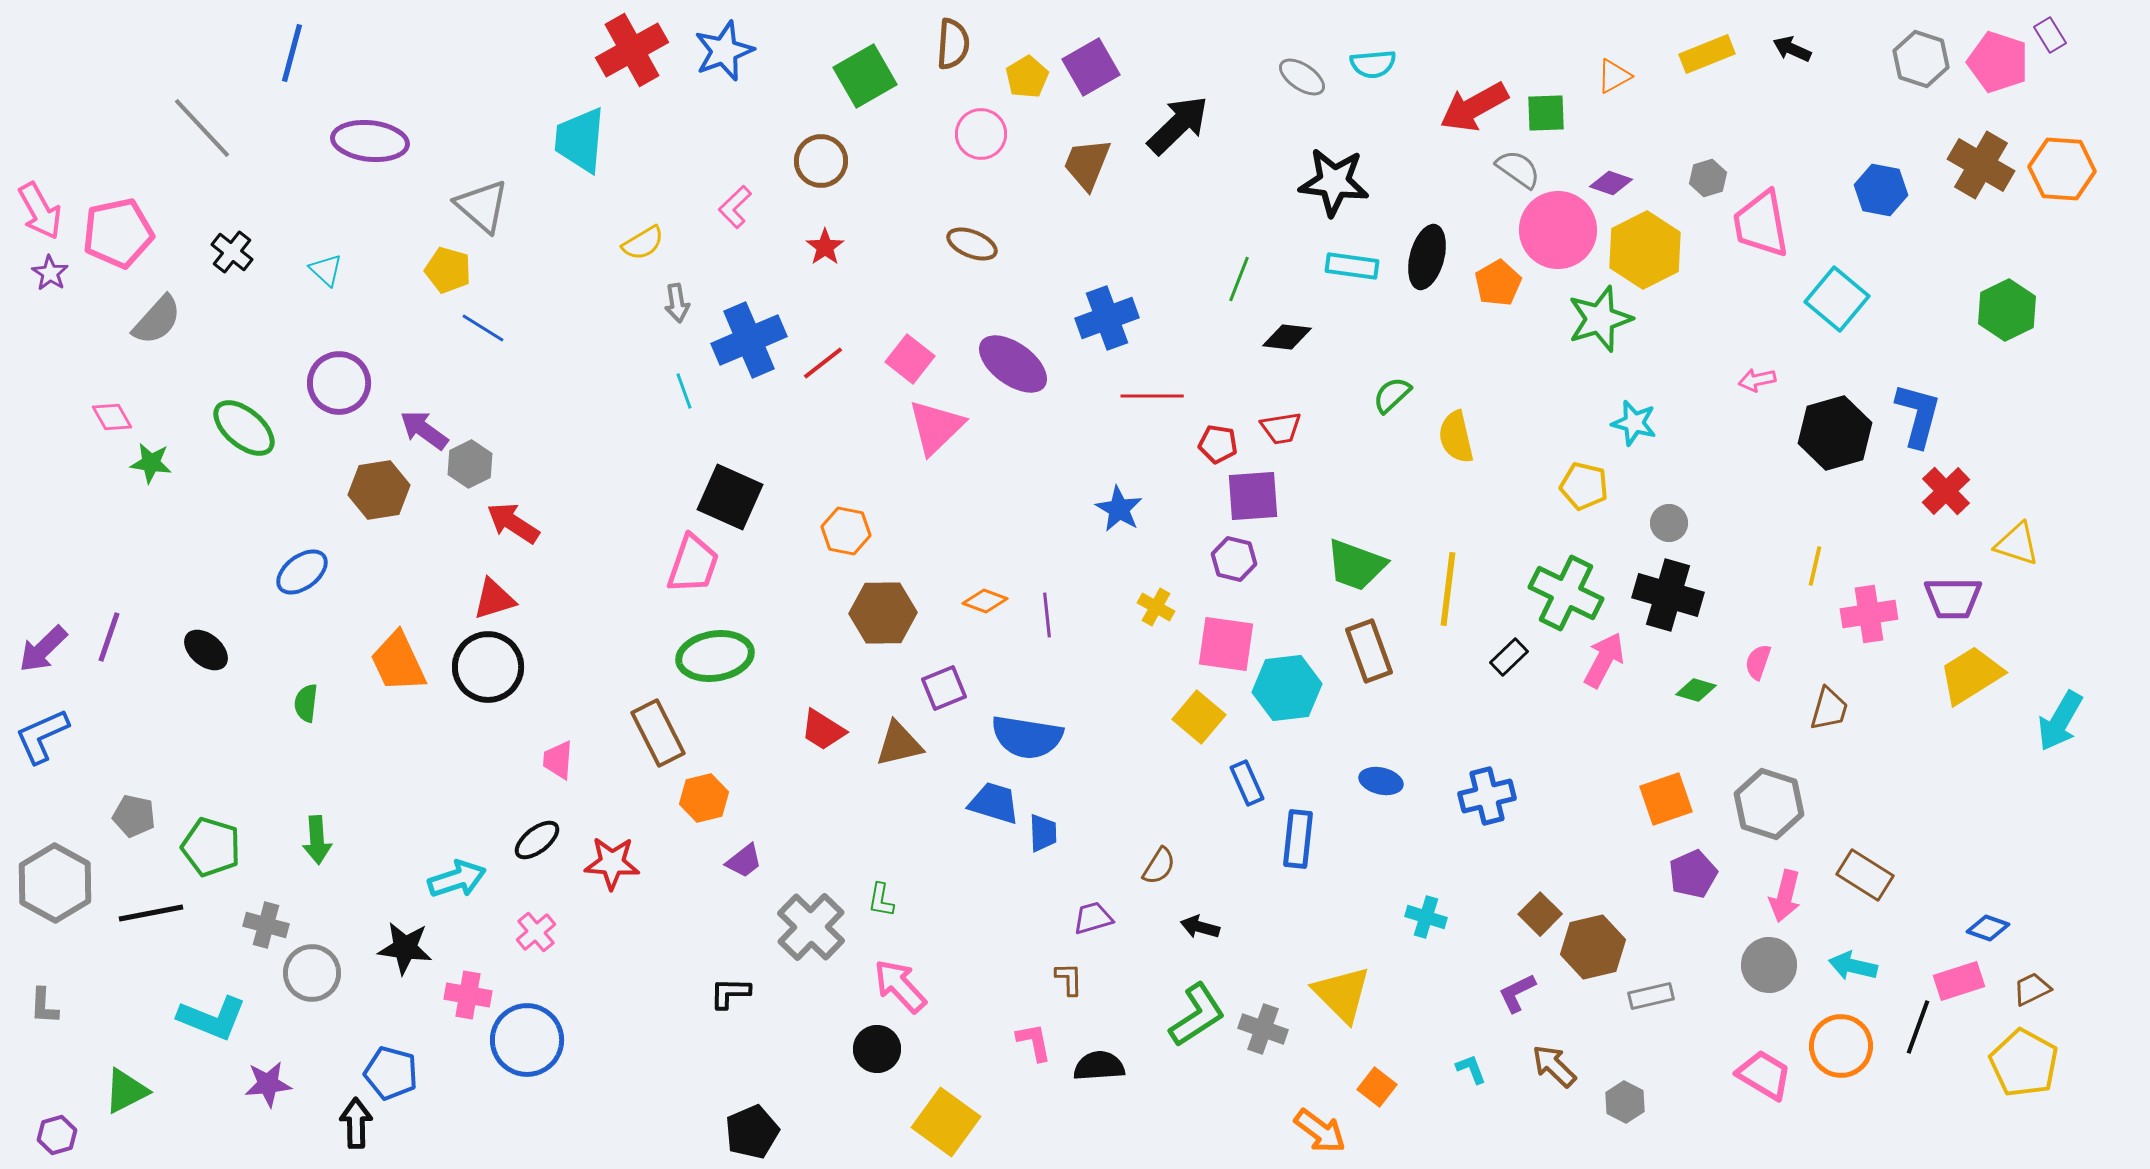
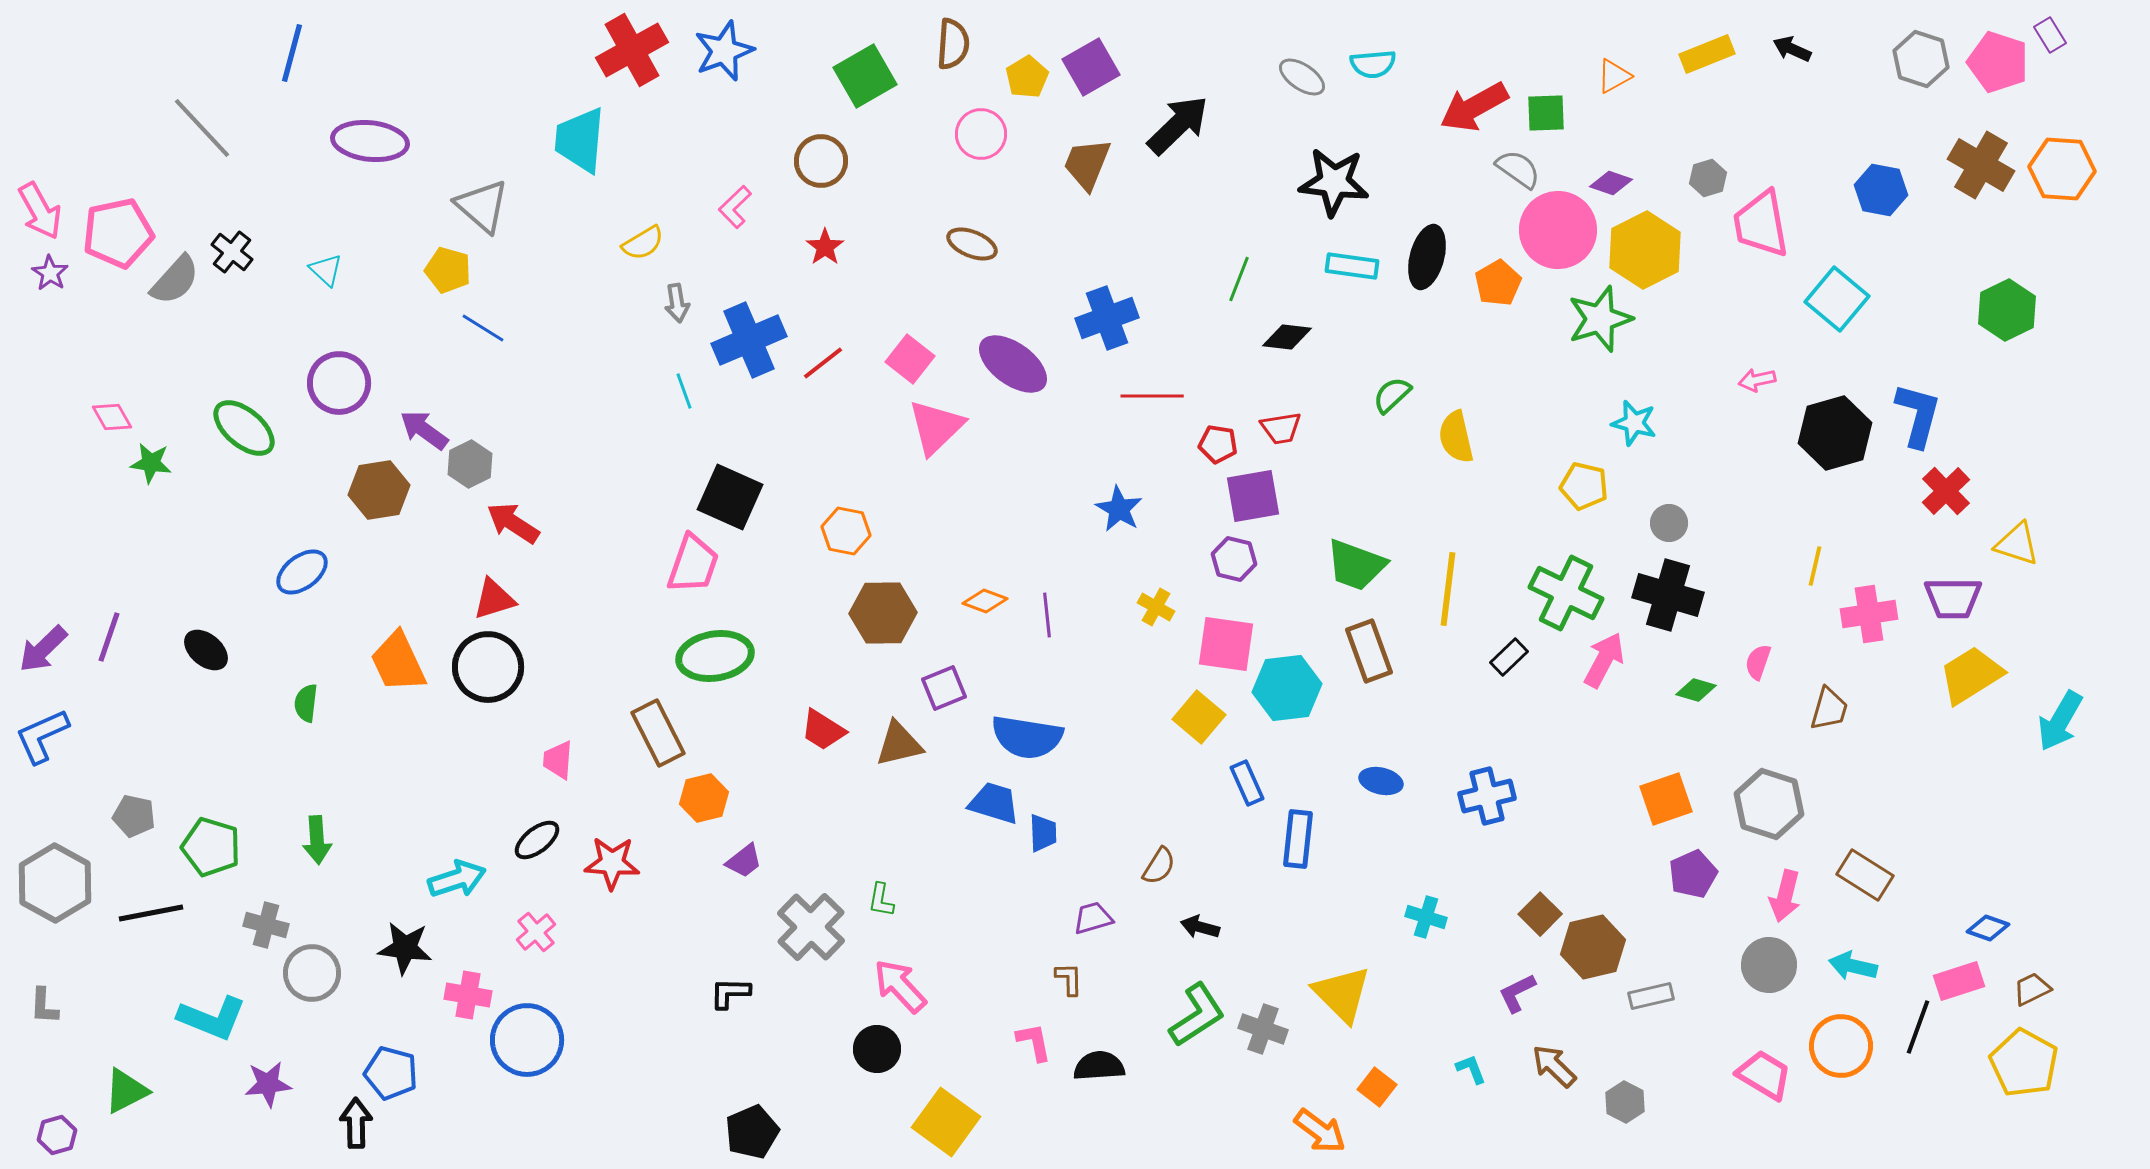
gray semicircle at (157, 320): moved 18 px right, 40 px up
purple square at (1253, 496): rotated 6 degrees counterclockwise
